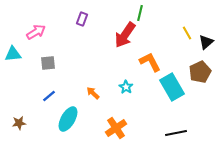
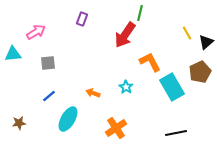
orange arrow: rotated 24 degrees counterclockwise
